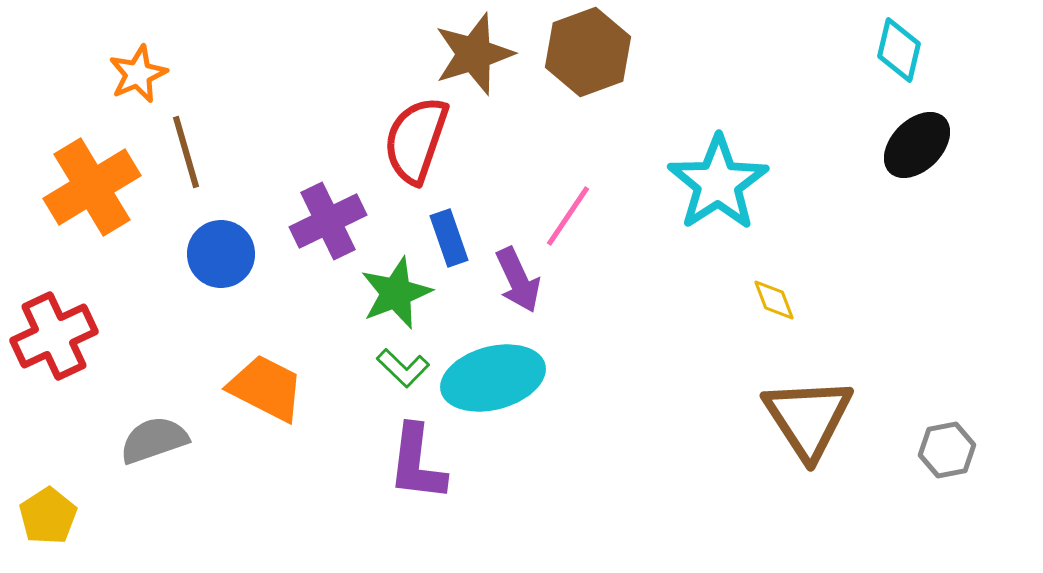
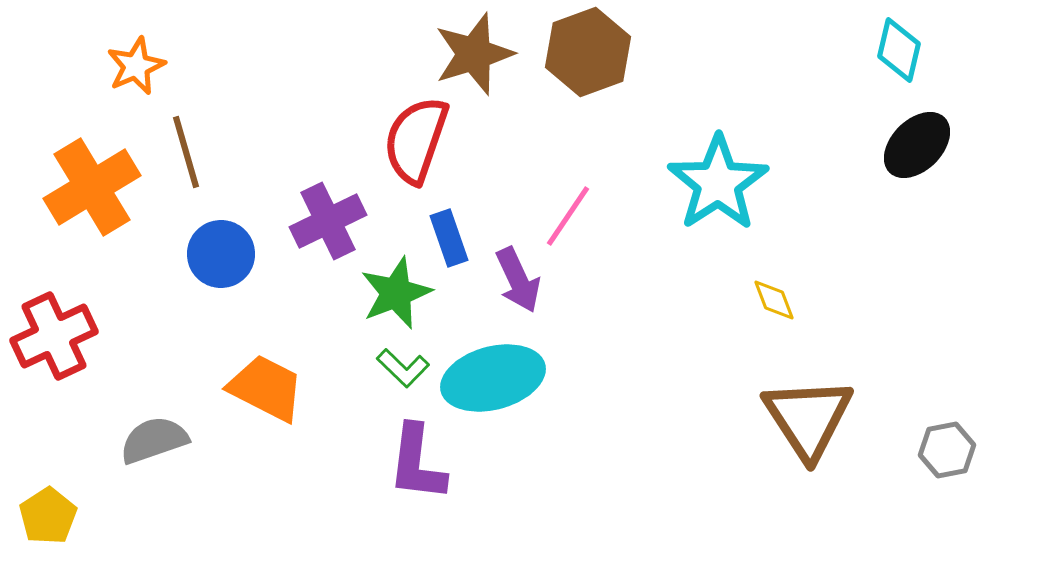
orange star: moved 2 px left, 8 px up
